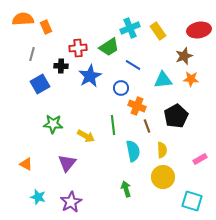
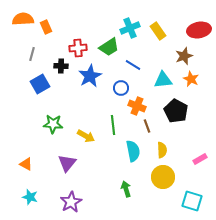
orange star: rotated 21 degrees clockwise
black pentagon: moved 5 px up; rotated 15 degrees counterclockwise
cyan star: moved 8 px left
